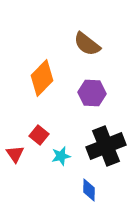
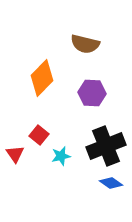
brown semicircle: moved 2 px left; rotated 24 degrees counterclockwise
blue diamond: moved 22 px right, 7 px up; rotated 55 degrees counterclockwise
